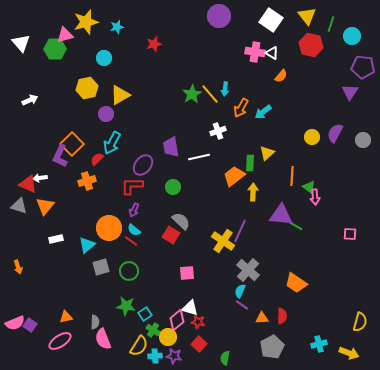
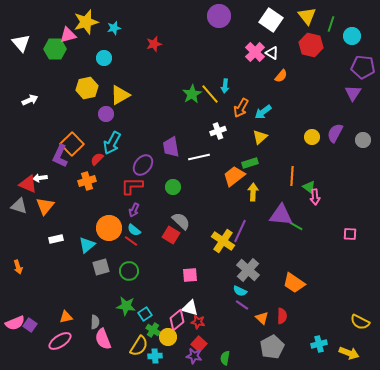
cyan star at (117, 27): moved 3 px left, 1 px down
pink triangle at (65, 35): moved 3 px right
pink cross at (255, 52): rotated 36 degrees clockwise
cyan arrow at (225, 89): moved 3 px up
purple triangle at (350, 92): moved 3 px right, 1 px down
yellow triangle at (267, 153): moved 7 px left, 16 px up
green rectangle at (250, 163): rotated 70 degrees clockwise
pink square at (187, 273): moved 3 px right, 2 px down
orange trapezoid at (296, 283): moved 2 px left
cyan semicircle at (240, 291): rotated 88 degrees counterclockwise
orange triangle at (262, 318): rotated 48 degrees clockwise
yellow semicircle at (360, 322): rotated 102 degrees clockwise
purple star at (174, 356): moved 20 px right
